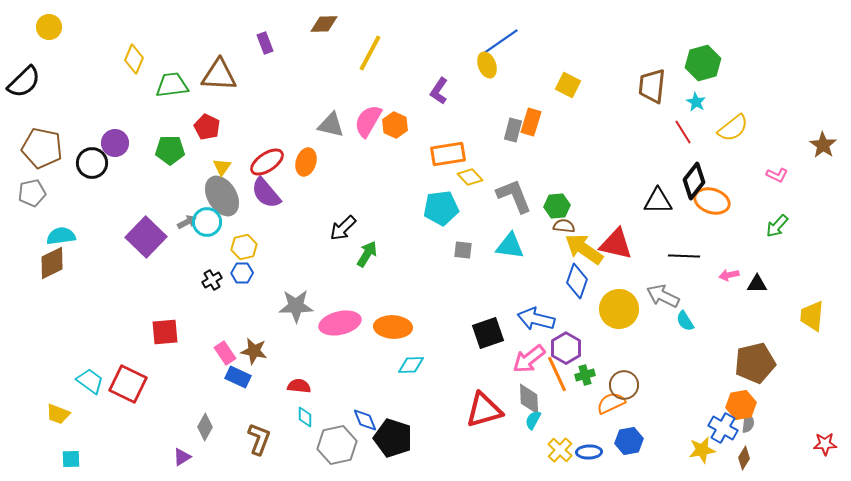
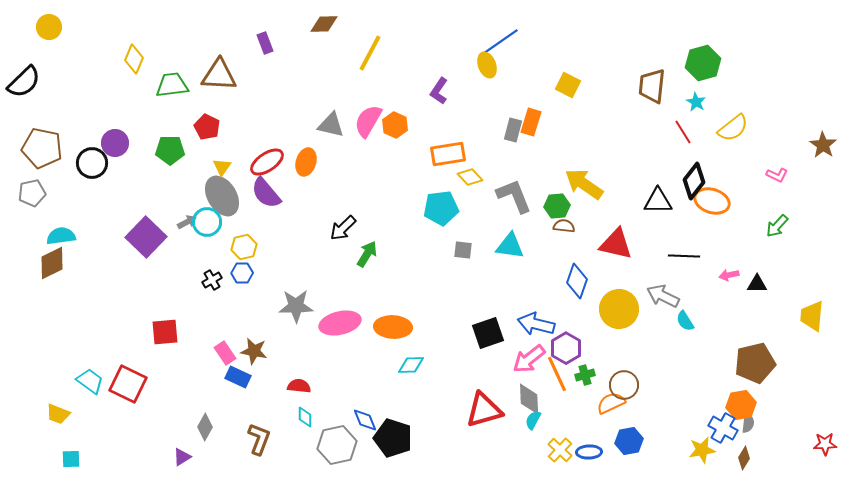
yellow arrow at (584, 249): moved 65 px up
blue arrow at (536, 319): moved 5 px down
